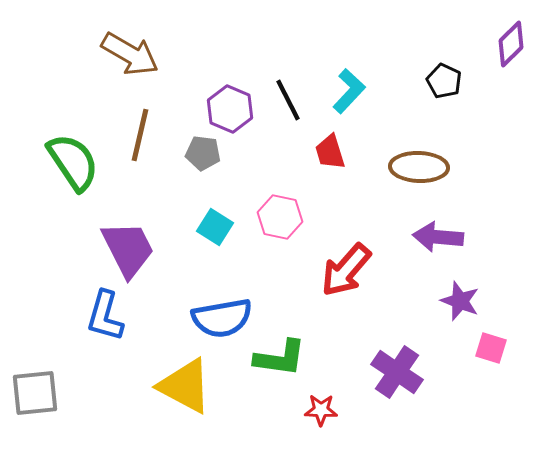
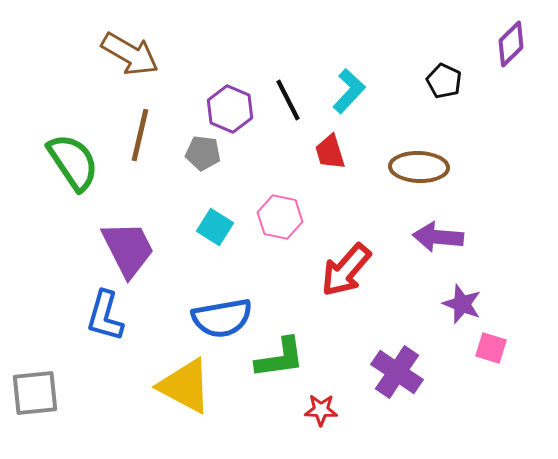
purple star: moved 2 px right, 3 px down
green L-shape: rotated 16 degrees counterclockwise
